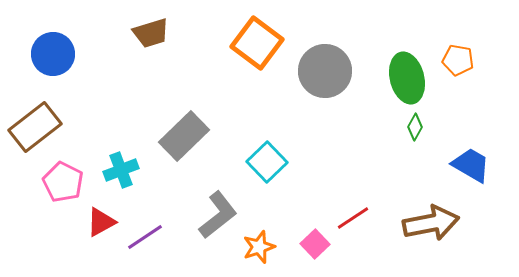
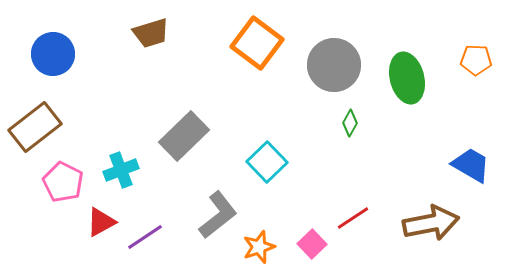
orange pentagon: moved 18 px right; rotated 8 degrees counterclockwise
gray circle: moved 9 px right, 6 px up
green diamond: moved 65 px left, 4 px up
pink square: moved 3 px left
